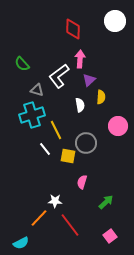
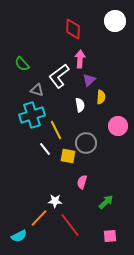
pink square: rotated 32 degrees clockwise
cyan semicircle: moved 2 px left, 7 px up
